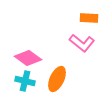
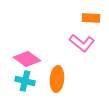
orange rectangle: moved 2 px right
pink diamond: moved 1 px left, 1 px down
orange ellipse: rotated 20 degrees counterclockwise
